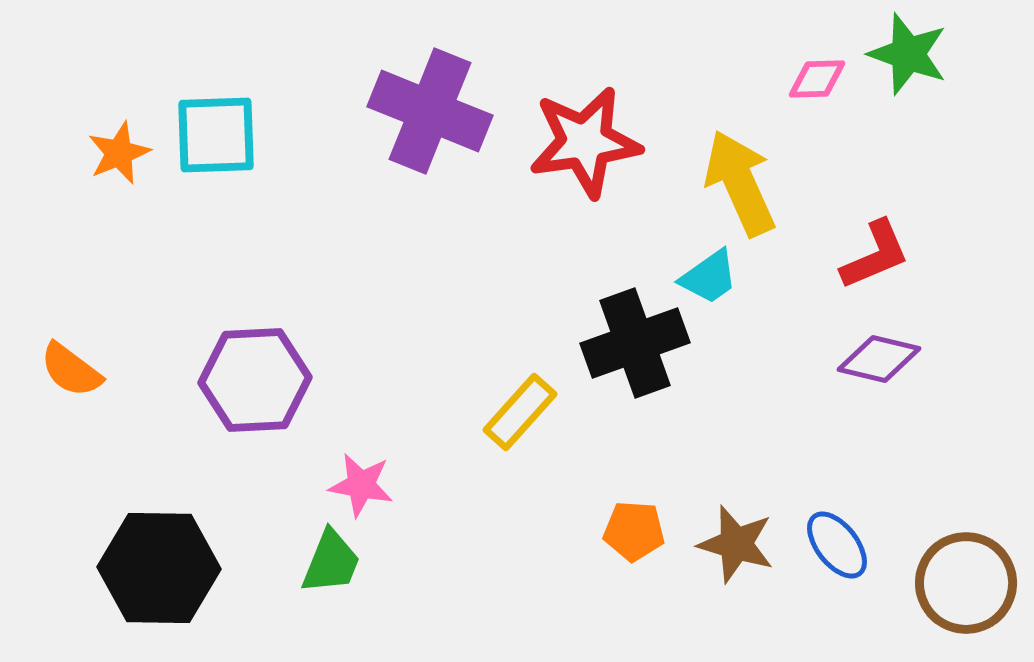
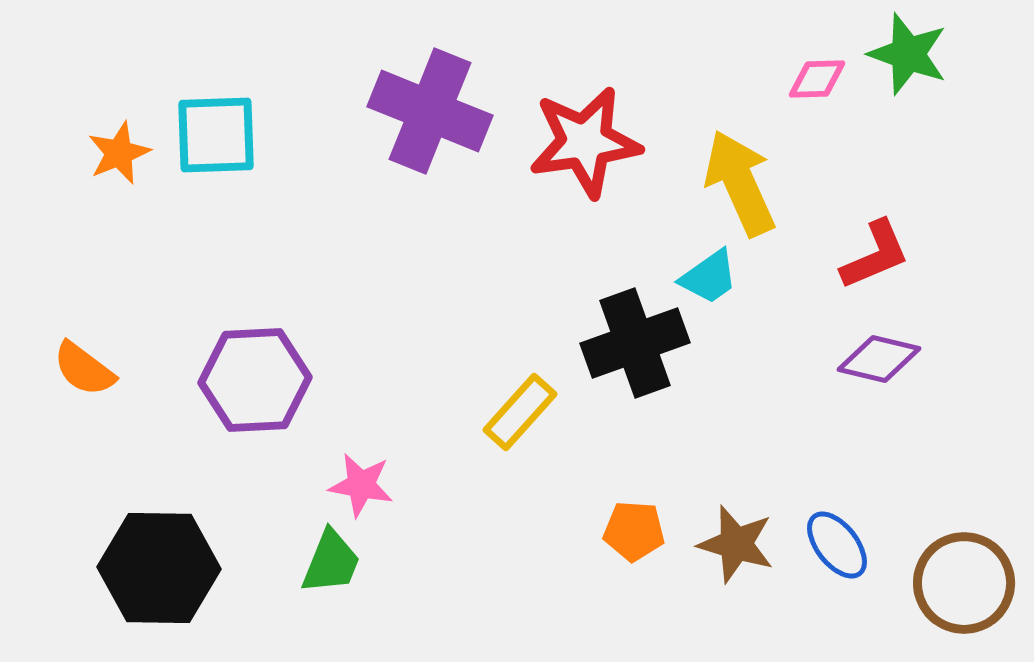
orange semicircle: moved 13 px right, 1 px up
brown circle: moved 2 px left
